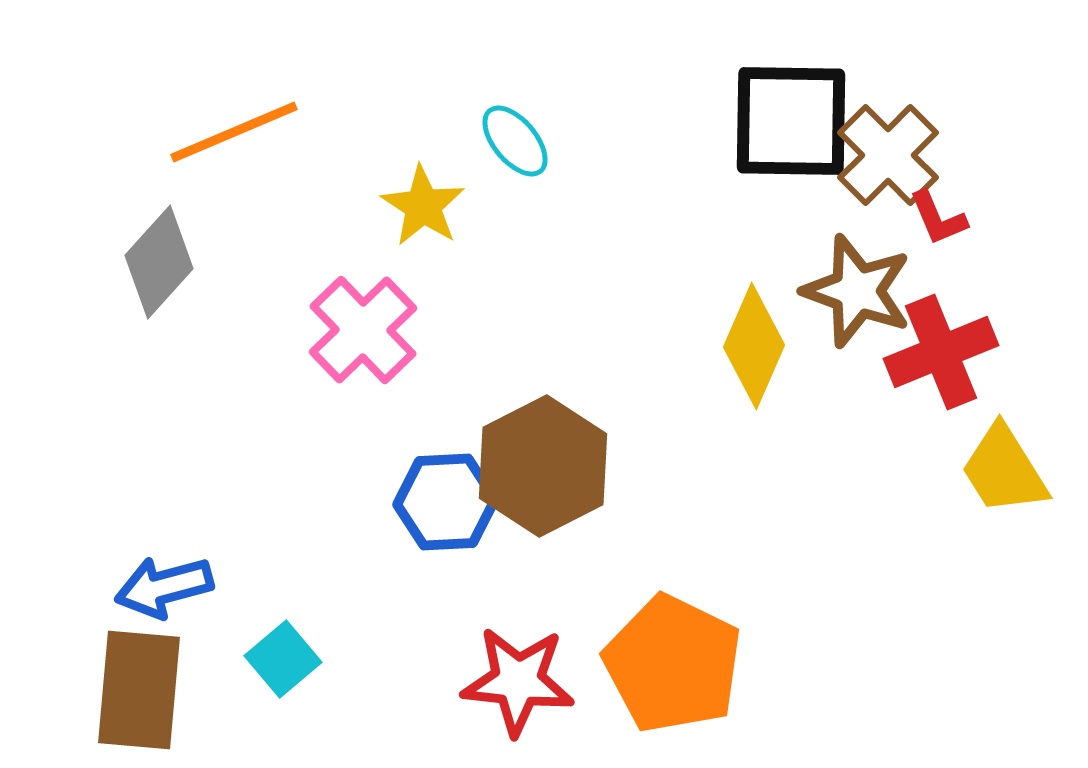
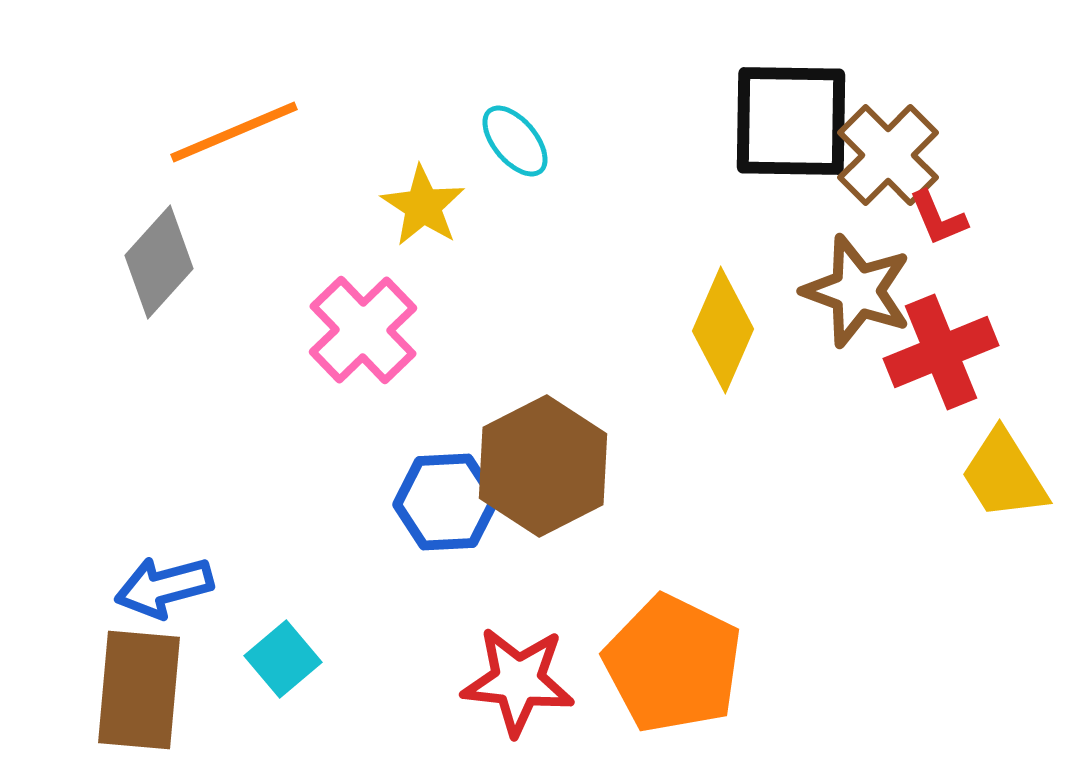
yellow diamond: moved 31 px left, 16 px up
yellow trapezoid: moved 5 px down
